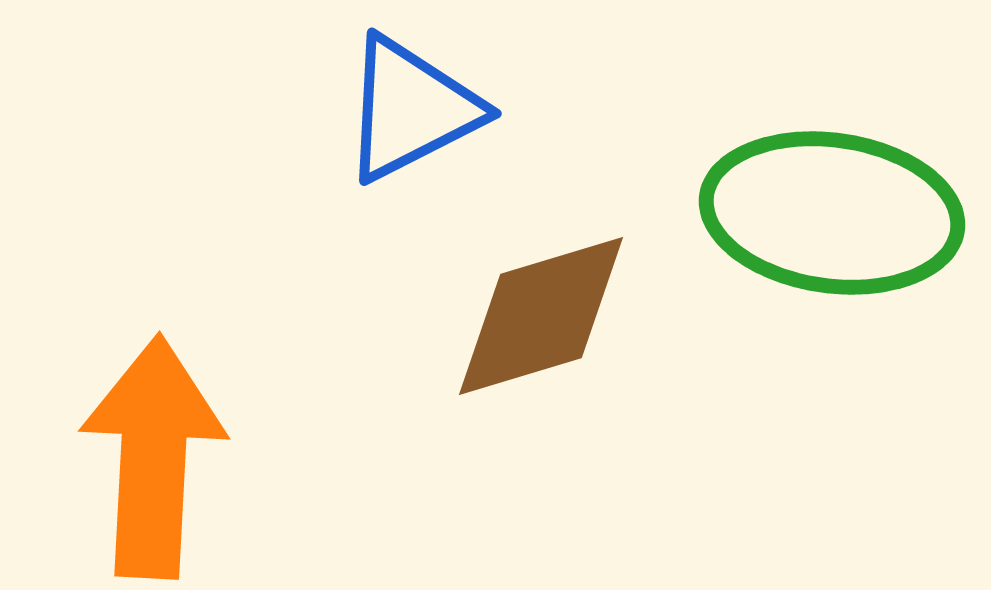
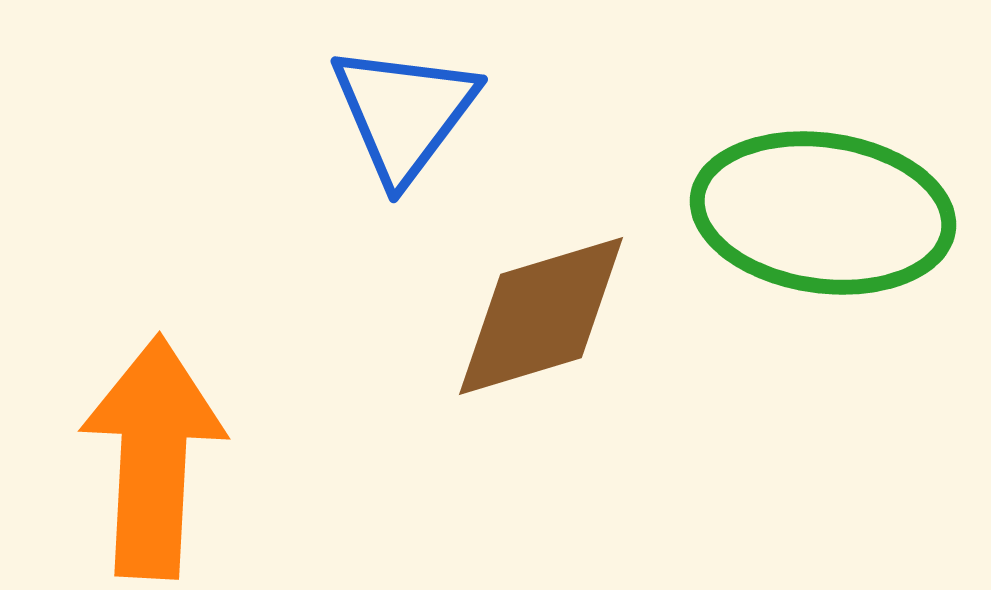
blue triangle: moved 7 px left, 4 px down; rotated 26 degrees counterclockwise
green ellipse: moved 9 px left
